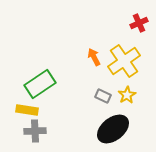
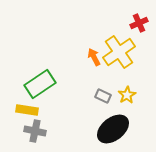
yellow cross: moved 5 px left, 9 px up
gray cross: rotated 15 degrees clockwise
